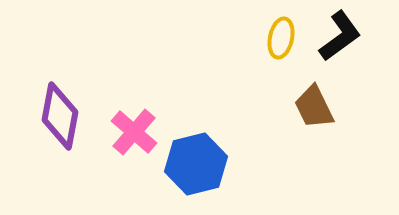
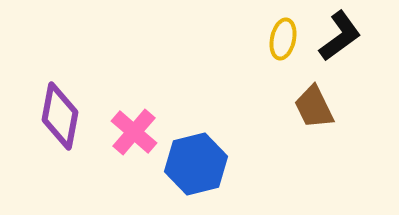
yellow ellipse: moved 2 px right, 1 px down
